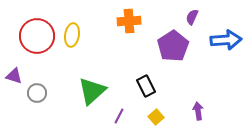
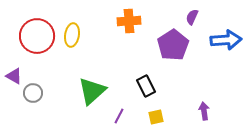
purple pentagon: moved 1 px up
purple triangle: rotated 12 degrees clockwise
gray circle: moved 4 px left
purple arrow: moved 6 px right
yellow square: rotated 28 degrees clockwise
